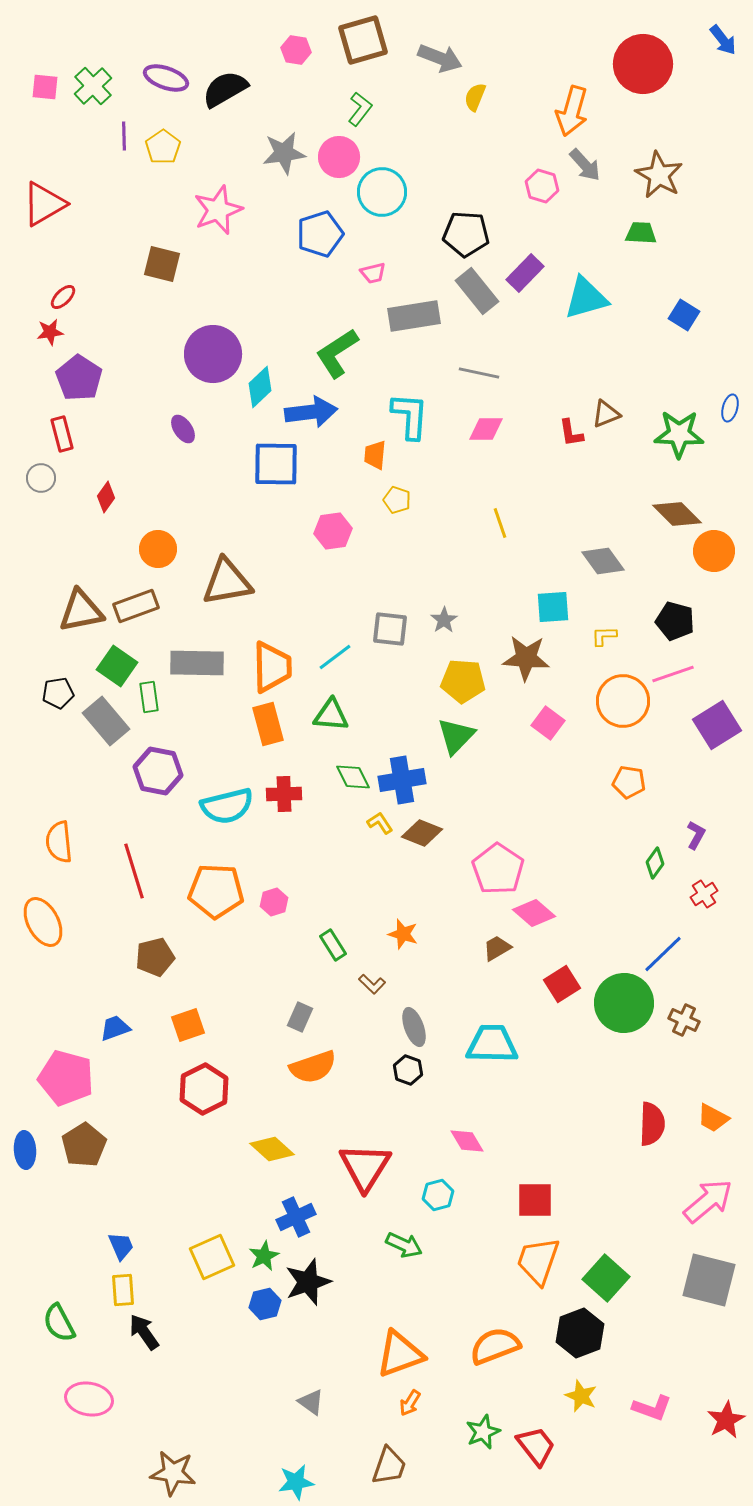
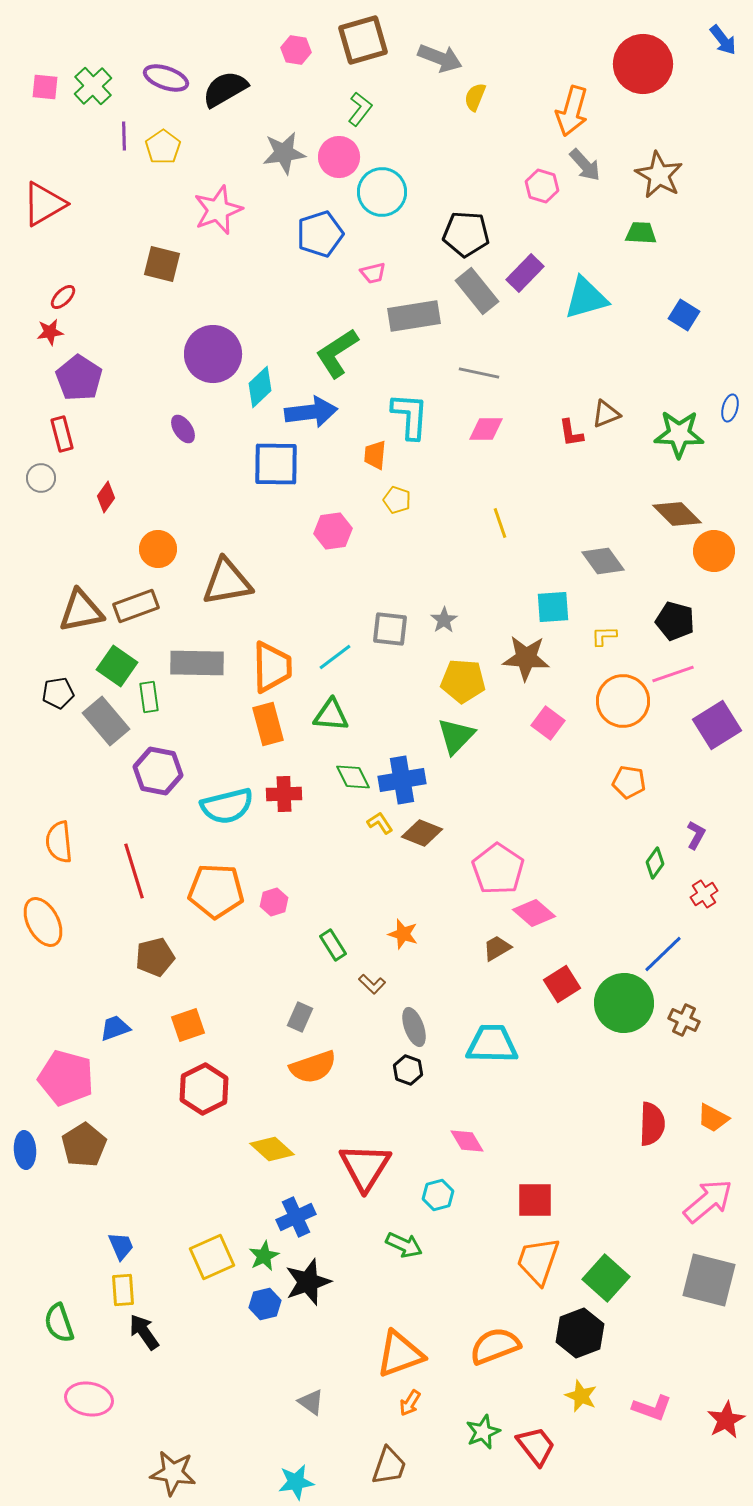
green semicircle at (59, 1323): rotated 9 degrees clockwise
